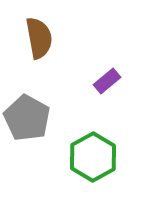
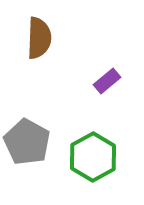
brown semicircle: rotated 12 degrees clockwise
gray pentagon: moved 24 px down
